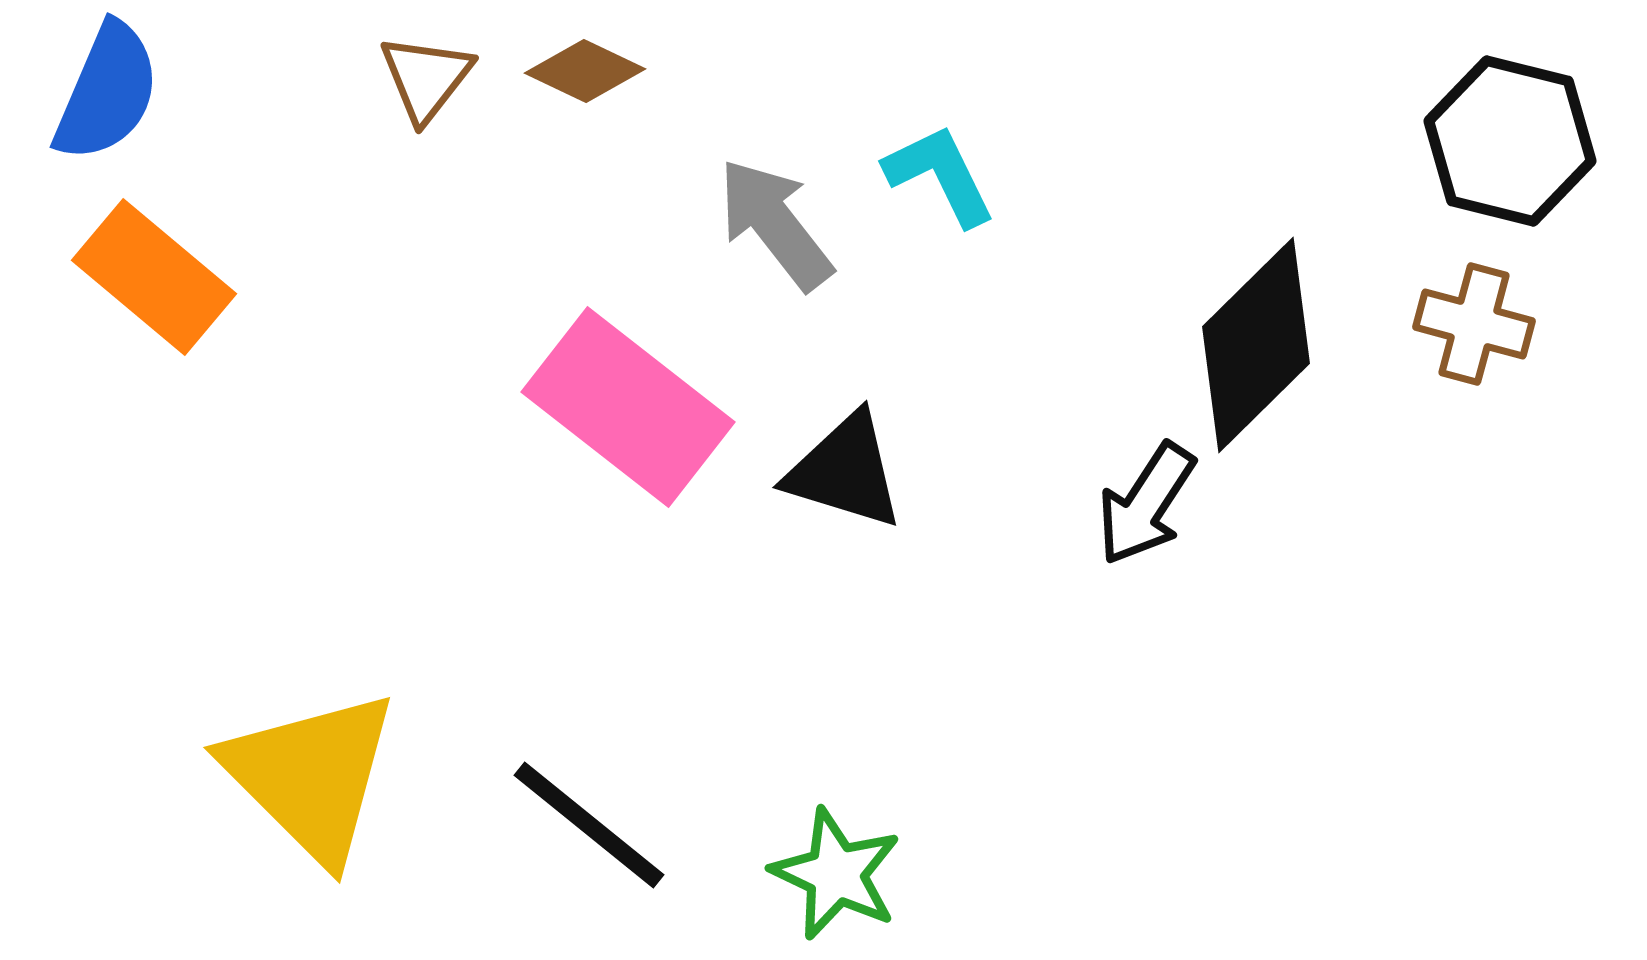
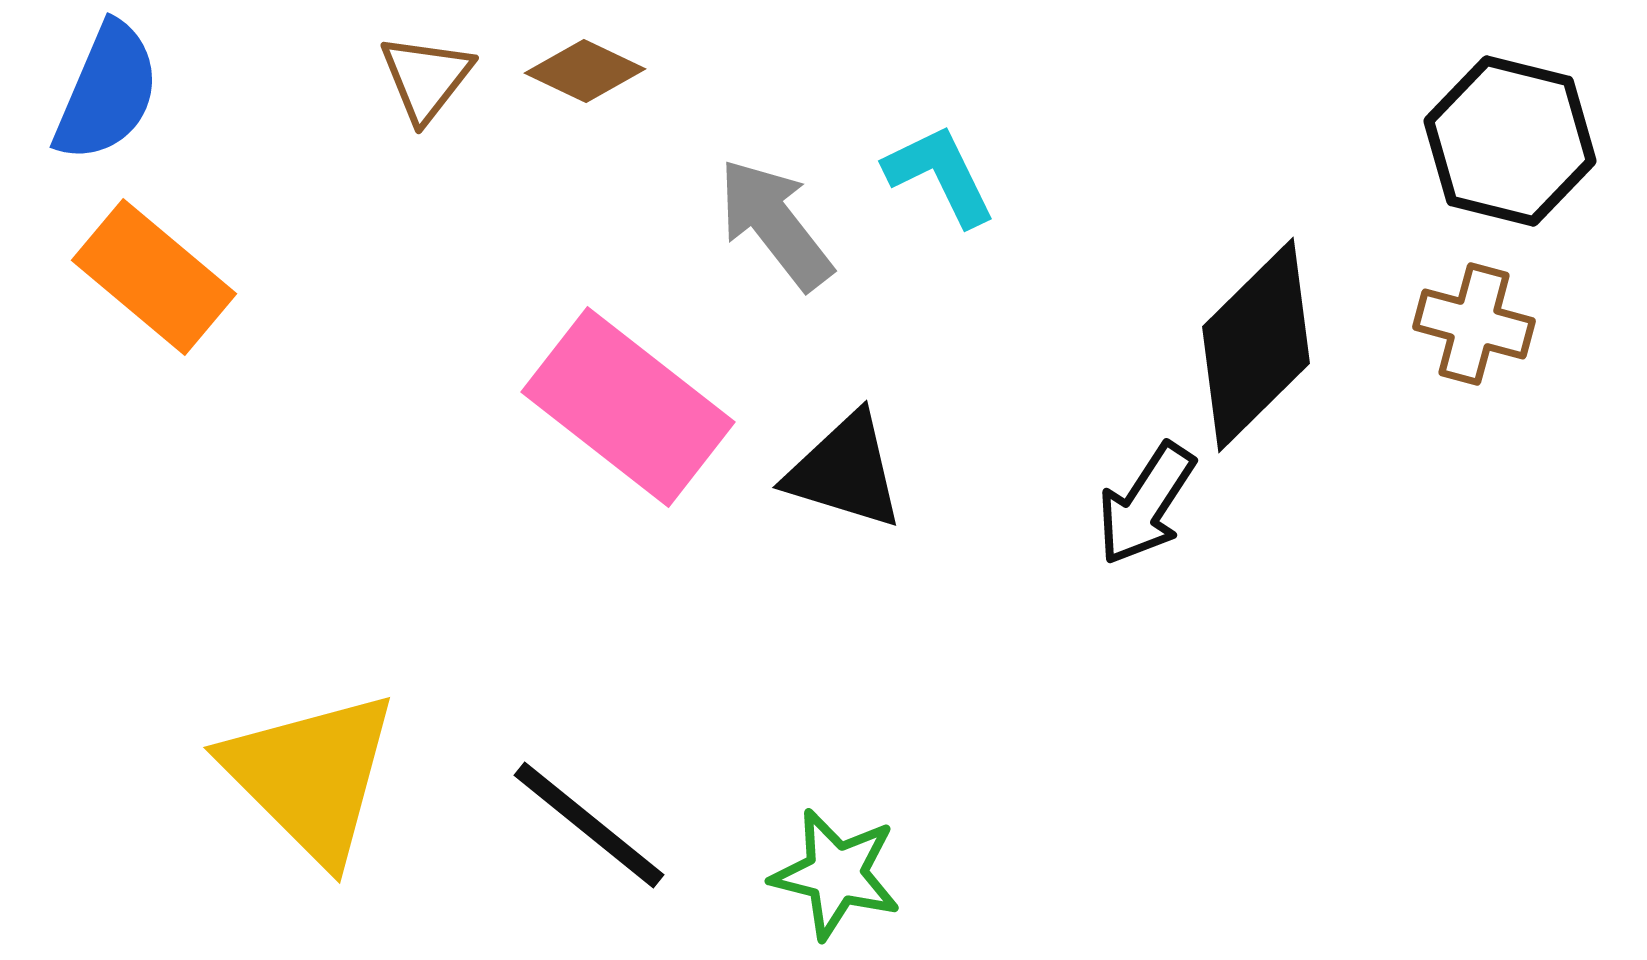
green star: rotated 11 degrees counterclockwise
